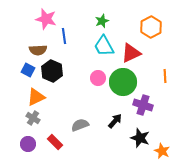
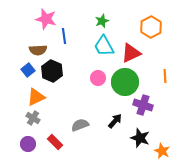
blue square: rotated 24 degrees clockwise
green circle: moved 2 px right
